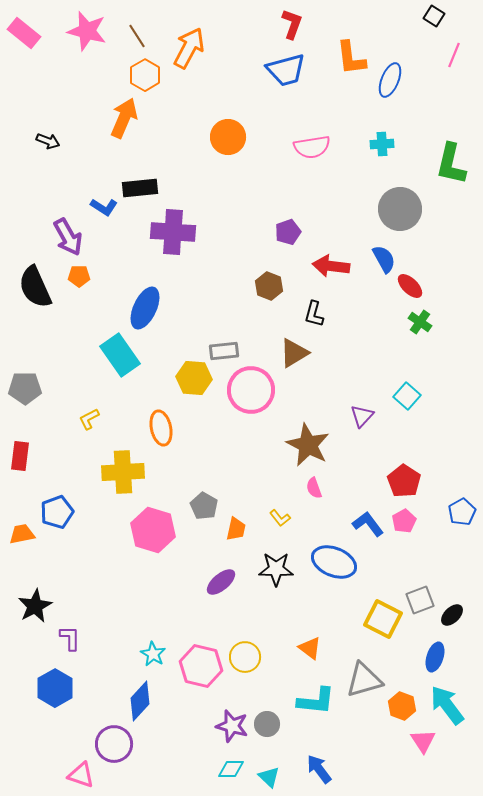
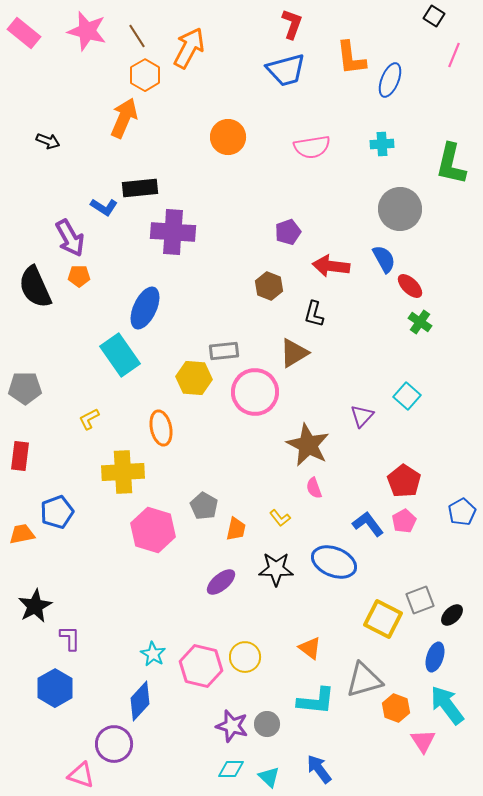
purple arrow at (68, 237): moved 2 px right, 1 px down
pink circle at (251, 390): moved 4 px right, 2 px down
orange hexagon at (402, 706): moved 6 px left, 2 px down
